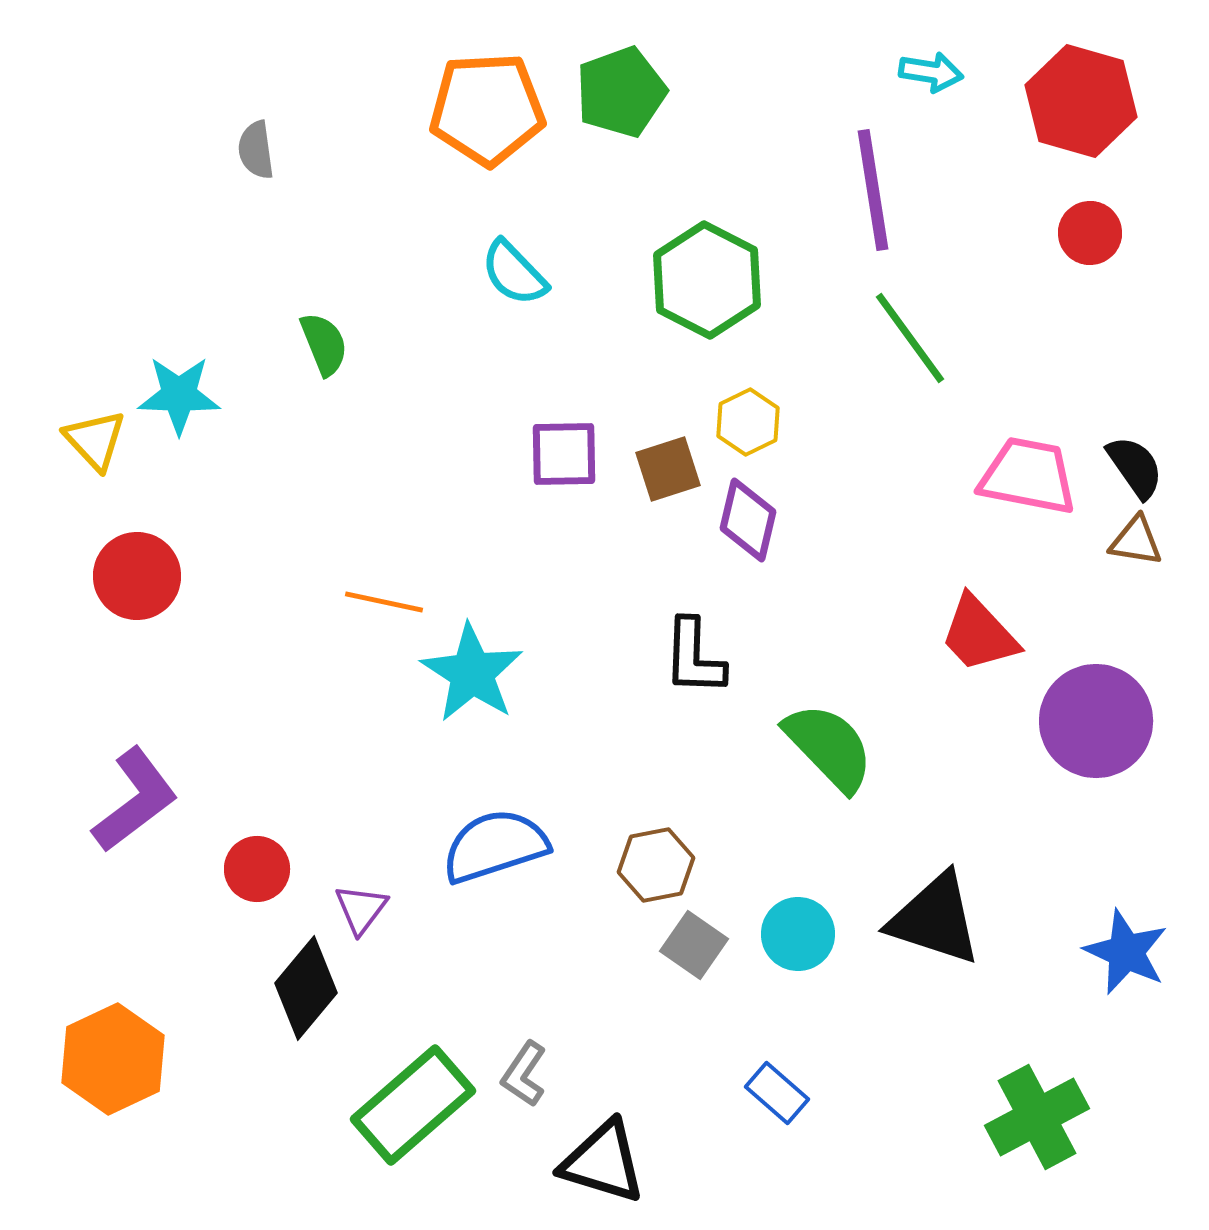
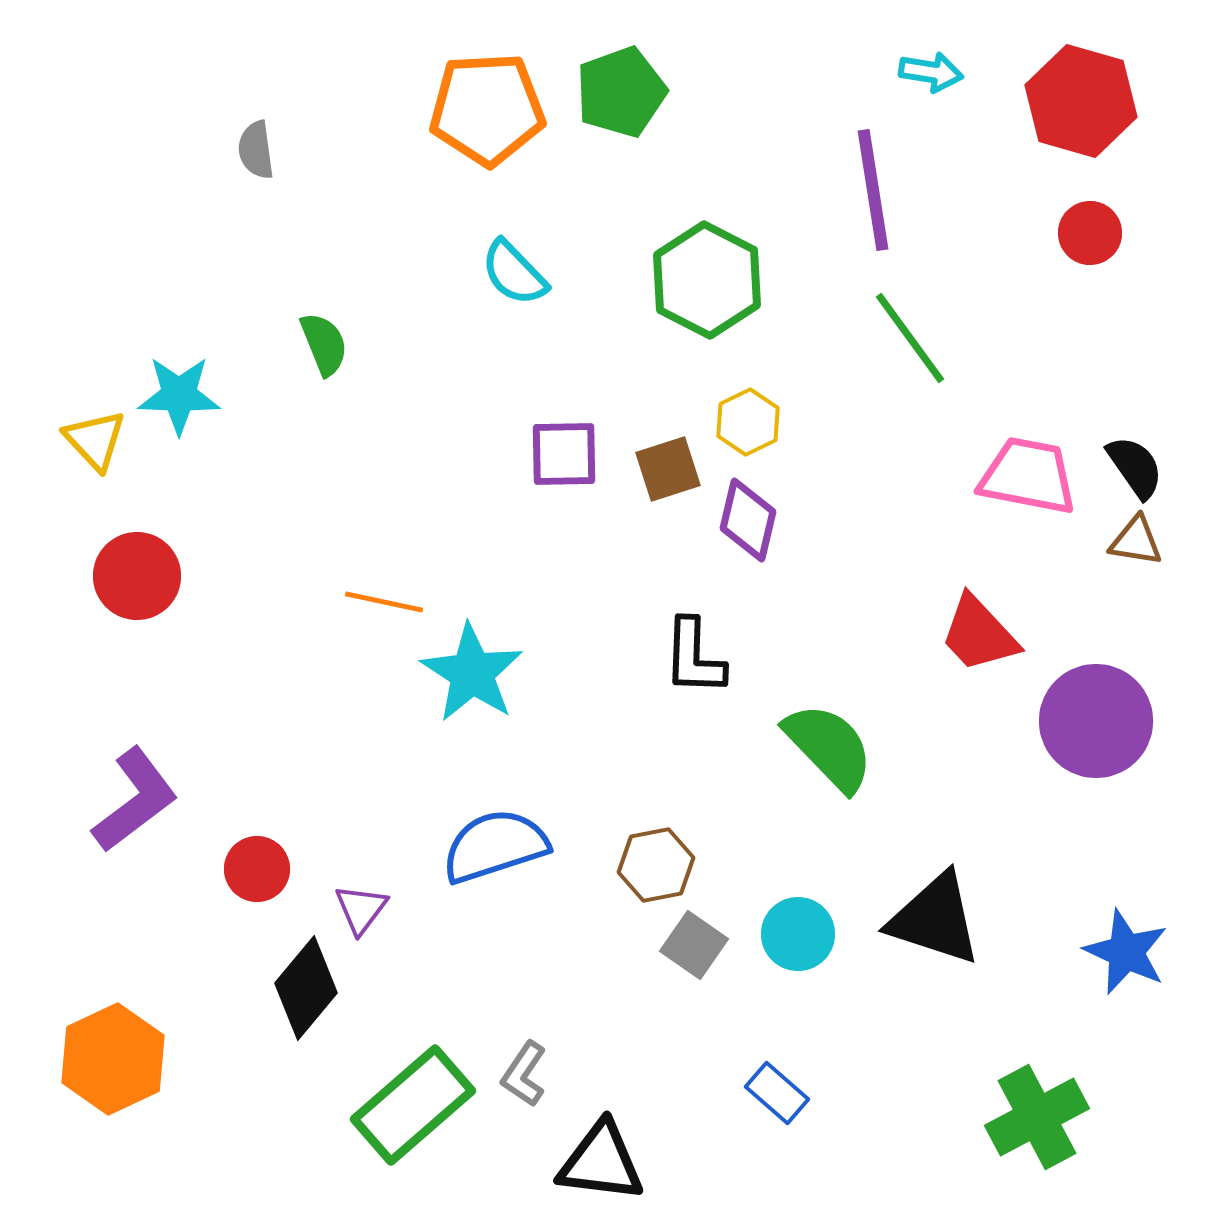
black triangle at (603, 1162): moved 2 px left; rotated 10 degrees counterclockwise
